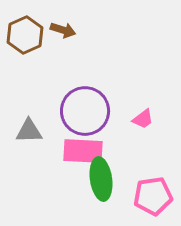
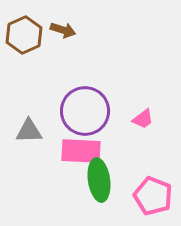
brown hexagon: moved 1 px left
pink rectangle: moved 2 px left
green ellipse: moved 2 px left, 1 px down
pink pentagon: rotated 30 degrees clockwise
